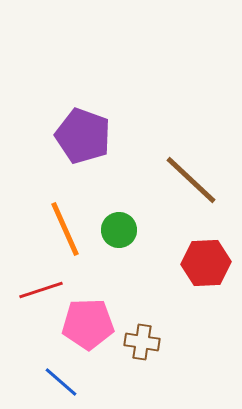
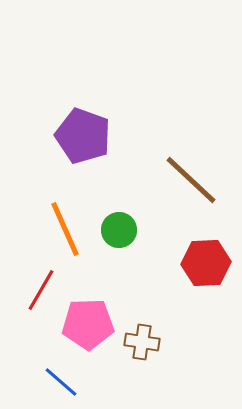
red line: rotated 42 degrees counterclockwise
